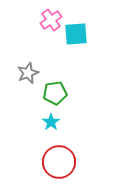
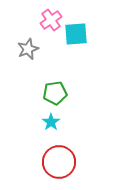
gray star: moved 24 px up
